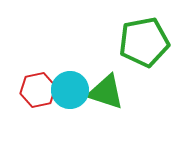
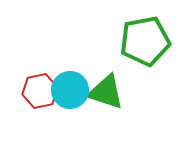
green pentagon: moved 1 px right, 1 px up
red hexagon: moved 2 px right, 1 px down
